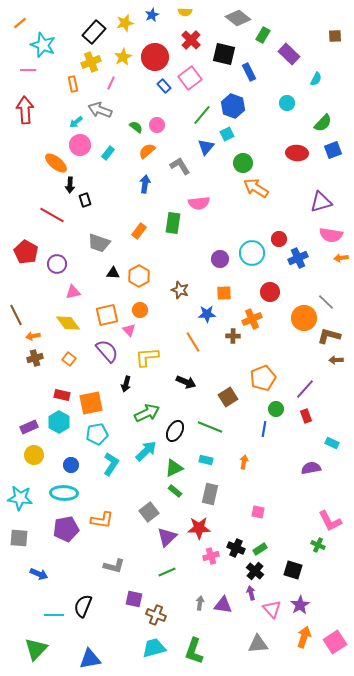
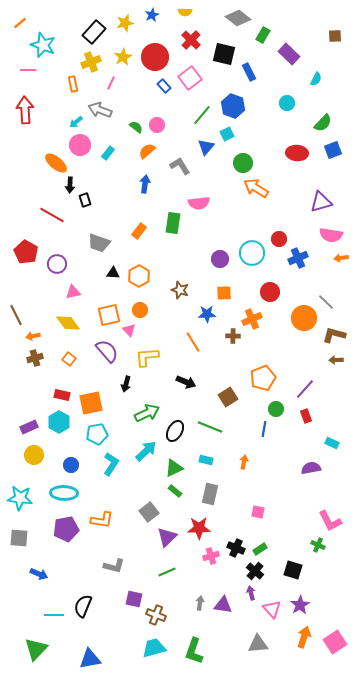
orange square at (107, 315): moved 2 px right
brown L-shape at (329, 336): moved 5 px right, 1 px up
